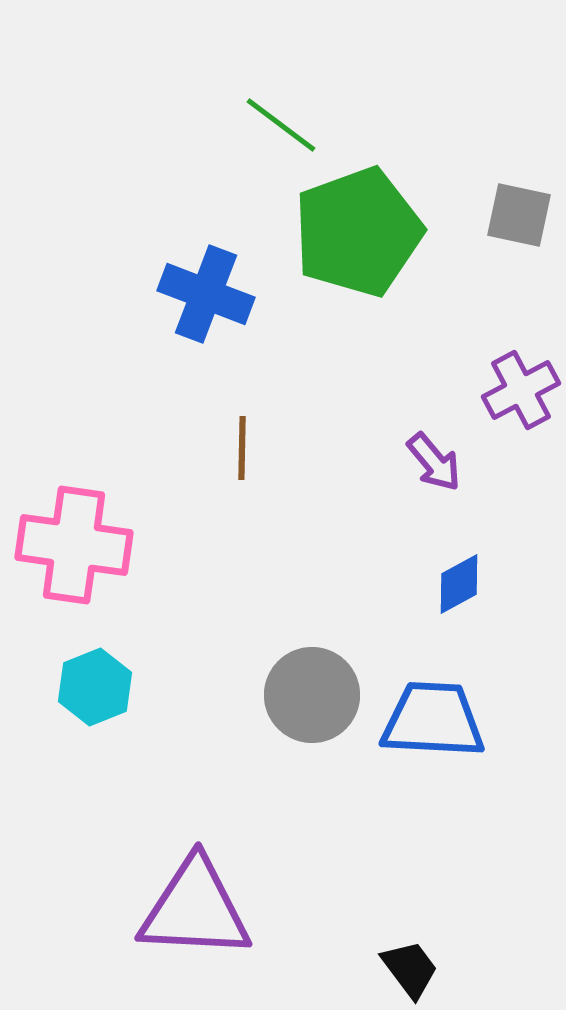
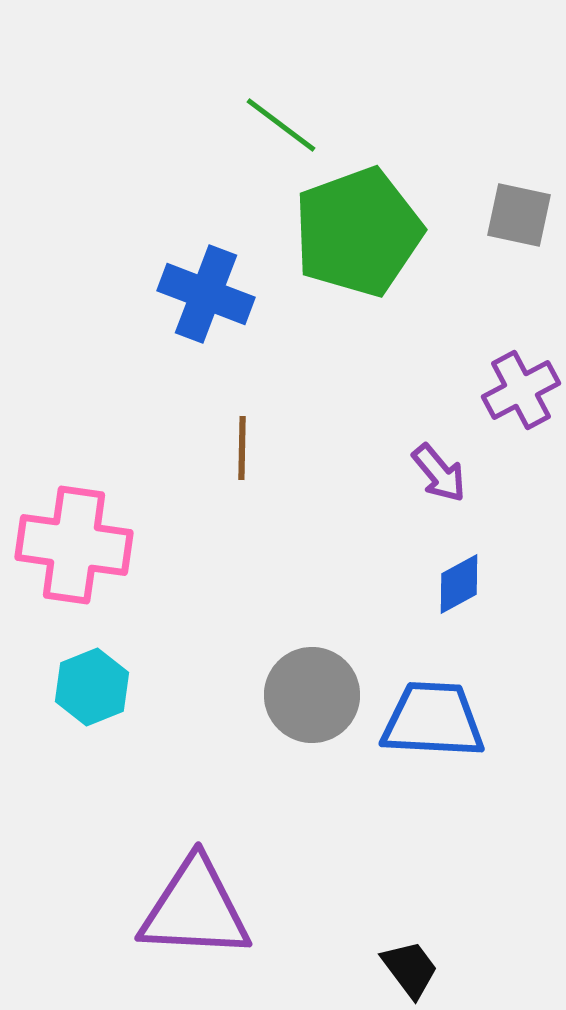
purple arrow: moved 5 px right, 11 px down
cyan hexagon: moved 3 px left
